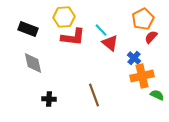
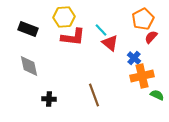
gray diamond: moved 4 px left, 3 px down
